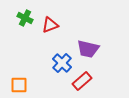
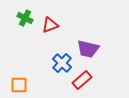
red rectangle: moved 1 px up
